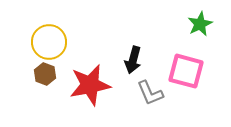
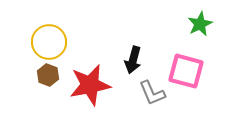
brown hexagon: moved 3 px right, 1 px down
gray L-shape: moved 2 px right
